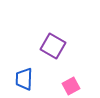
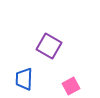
purple square: moved 4 px left
